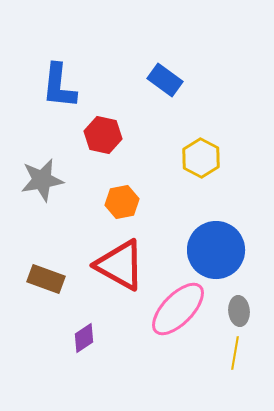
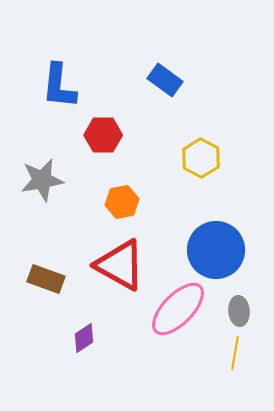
red hexagon: rotated 12 degrees counterclockwise
